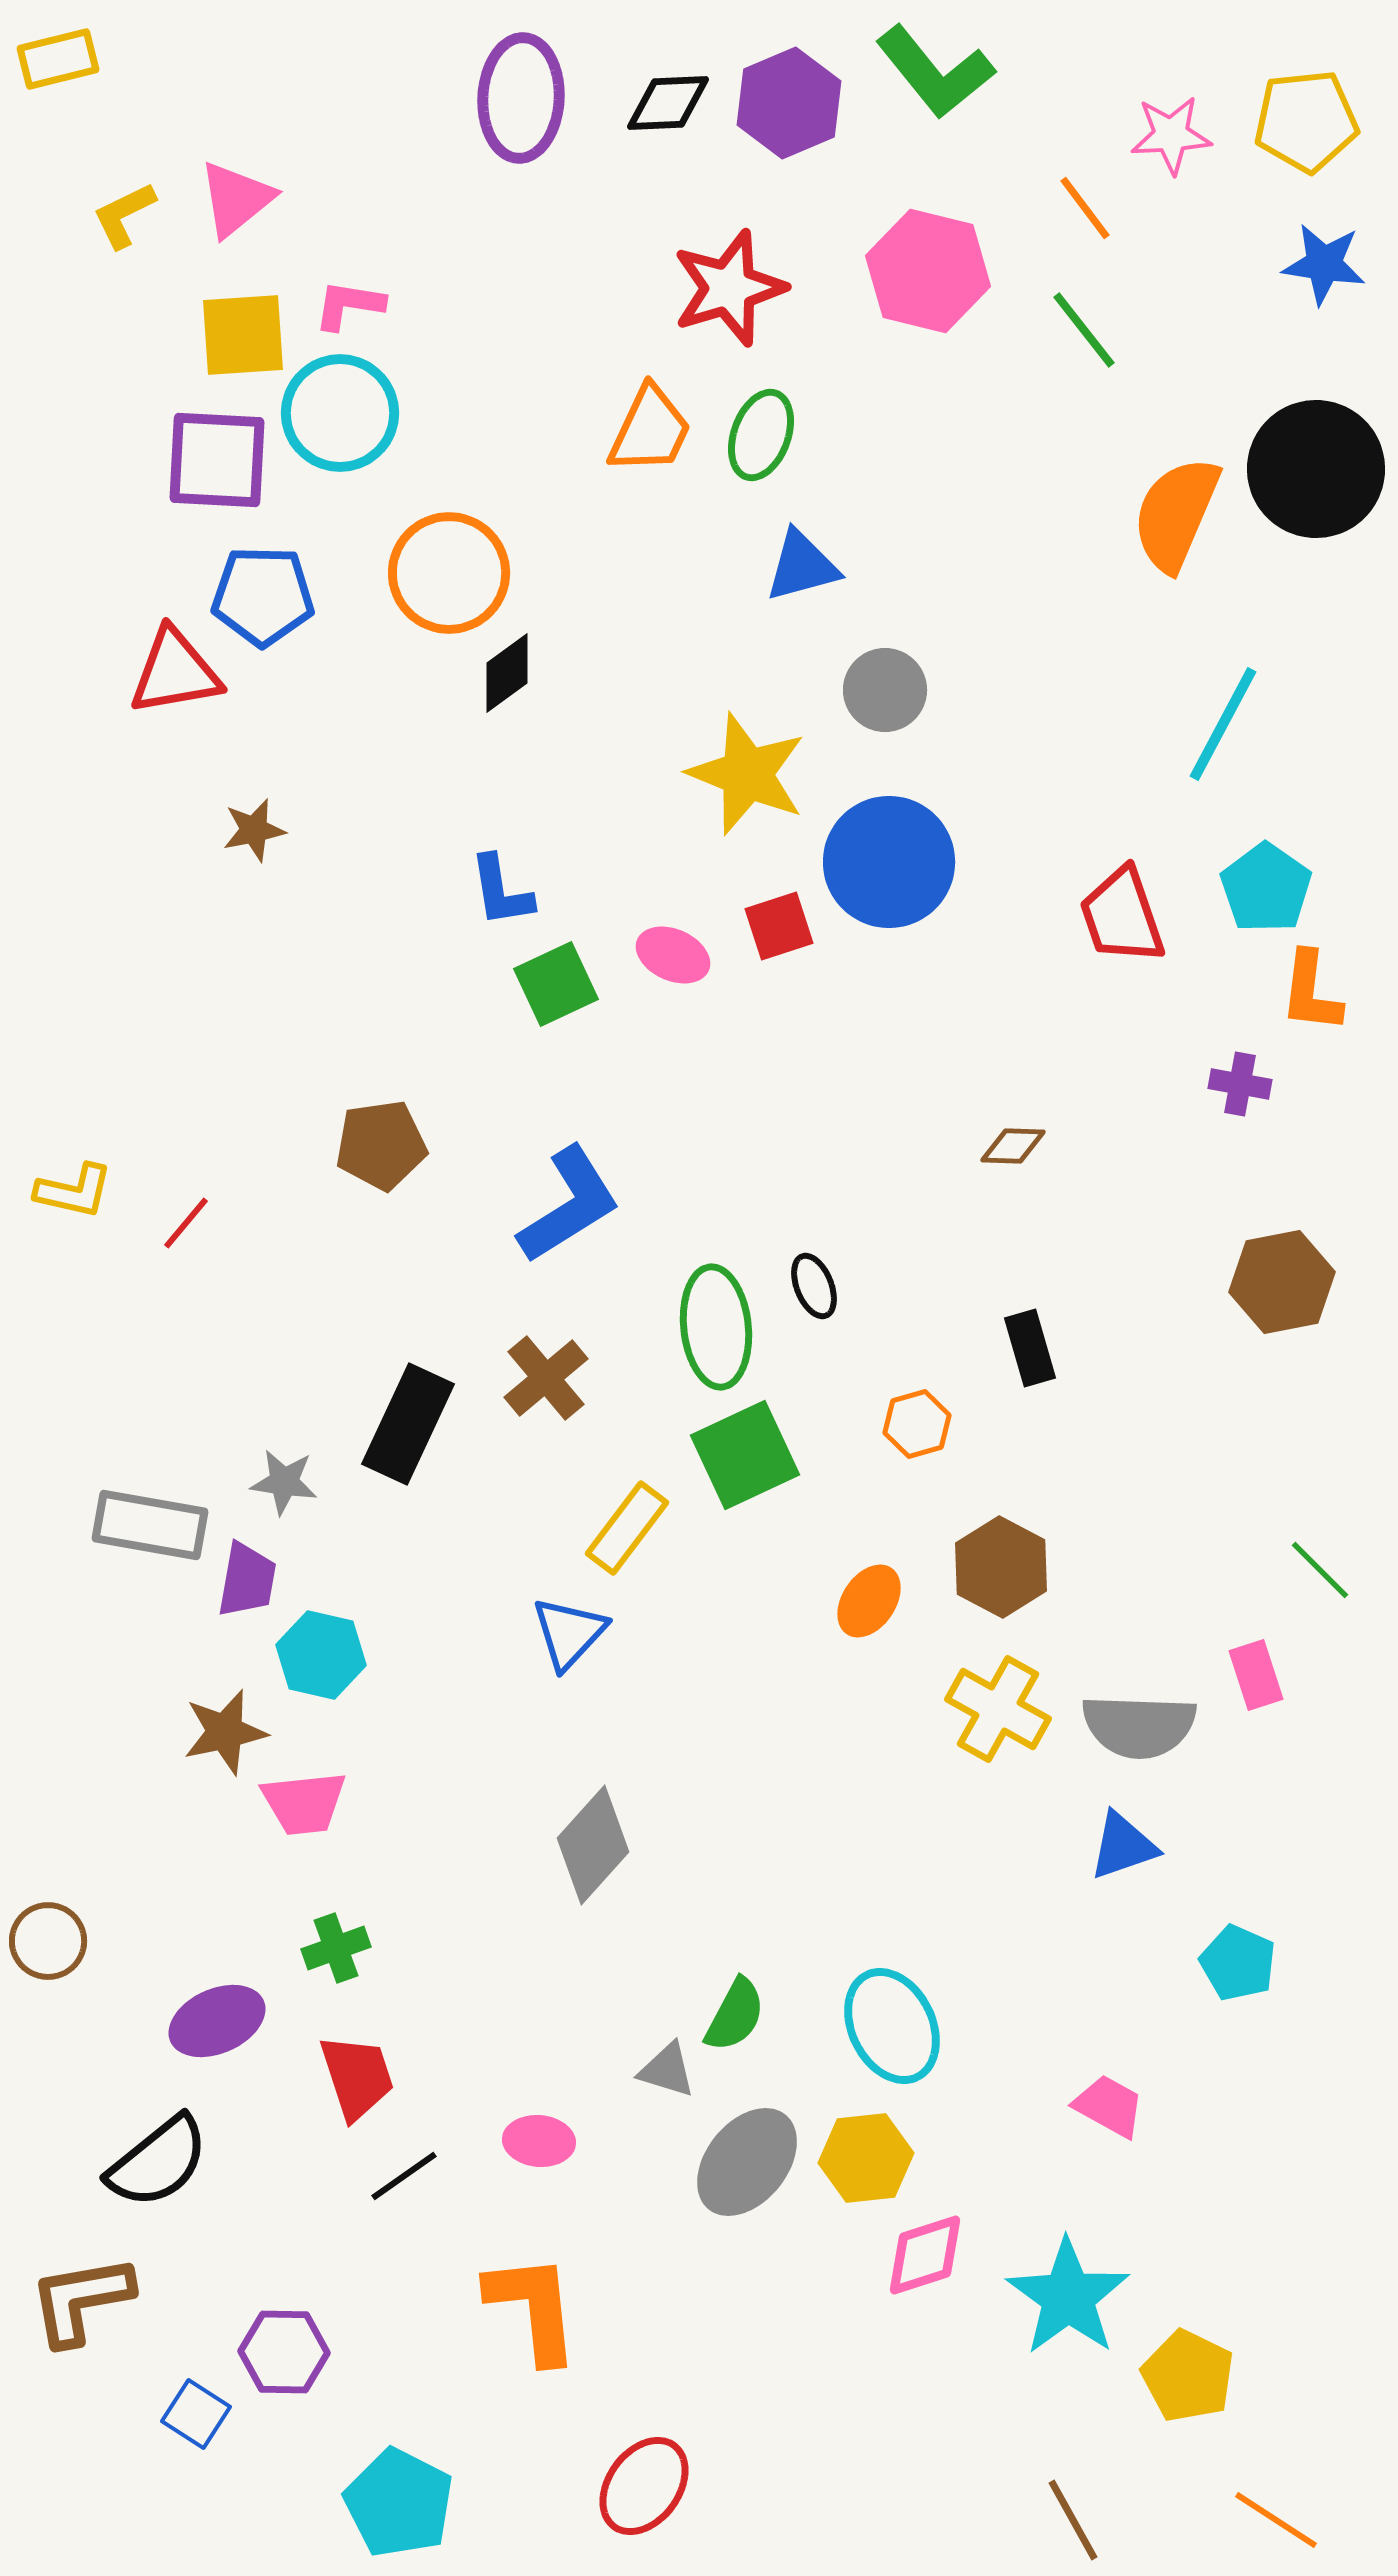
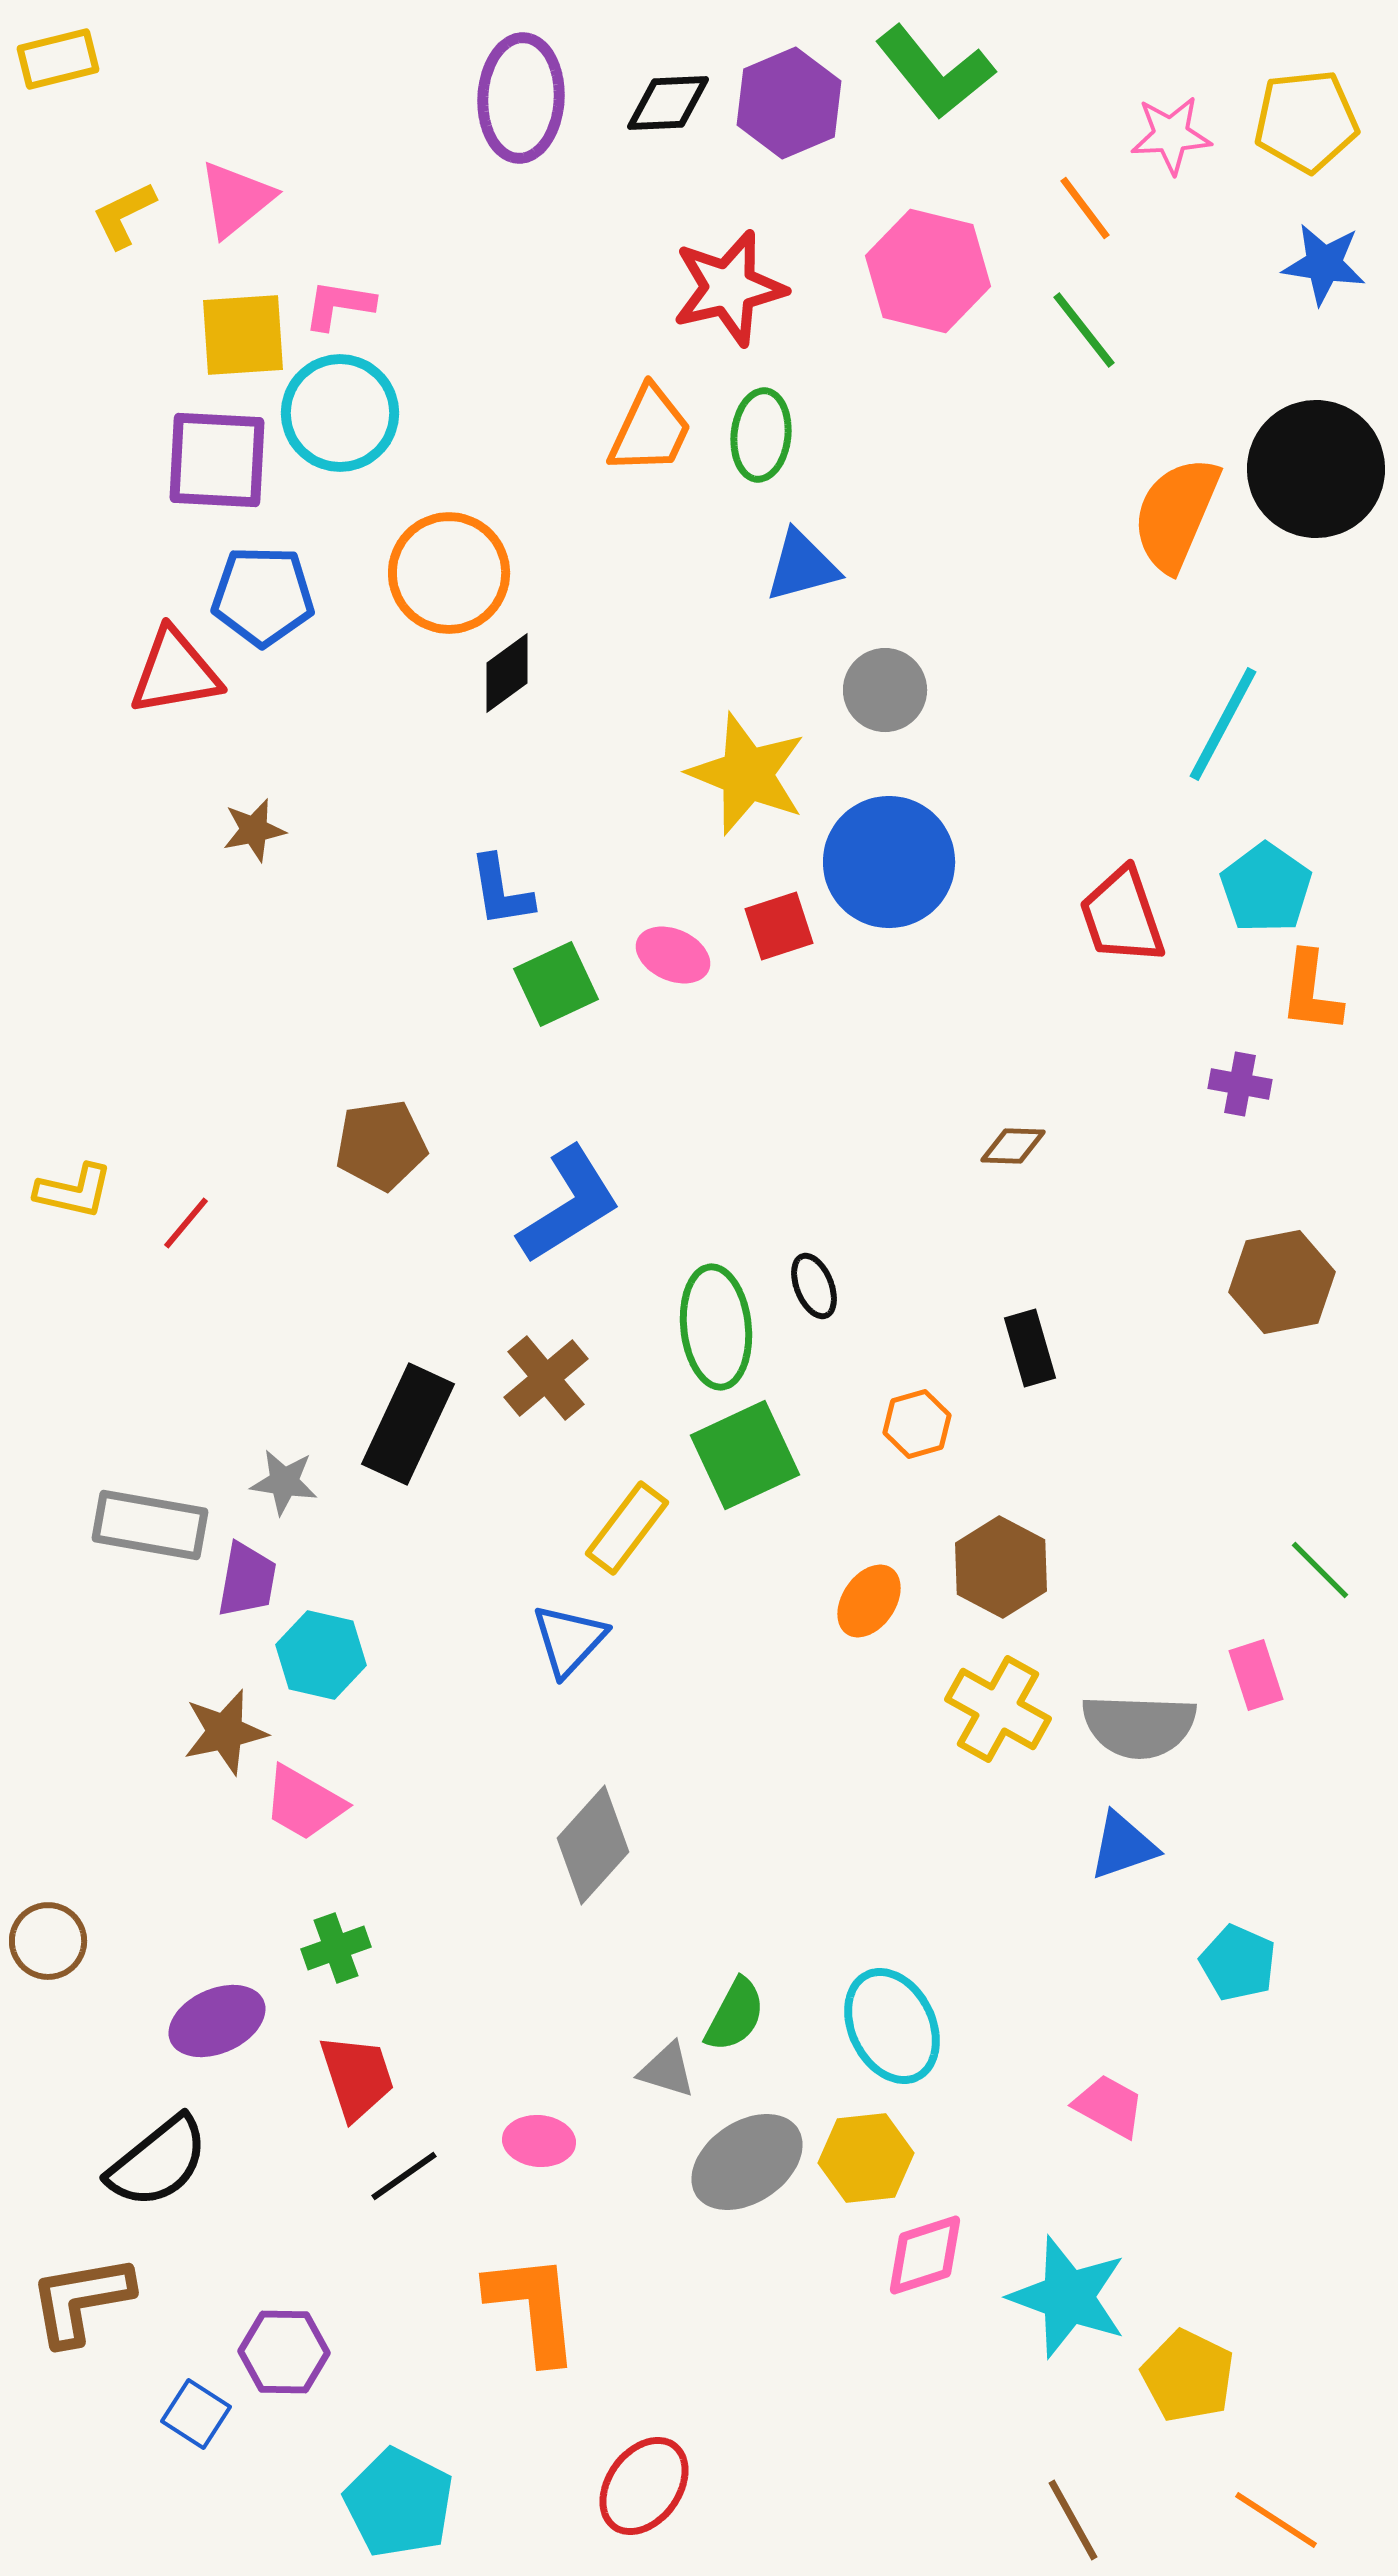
red star at (729, 288): rotated 4 degrees clockwise
pink L-shape at (349, 305): moved 10 px left
green ellipse at (761, 435): rotated 14 degrees counterclockwise
blue triangle at (569, 1633): moved 7 px down
pink trapezoid at (304, 1803): rotated 36 degrees clockwise
gray ellipse at (747, 2162): rotated 17 degrees clockwise
cyan star at (1068, 2297): rotated 16 degrees counterclockwise
